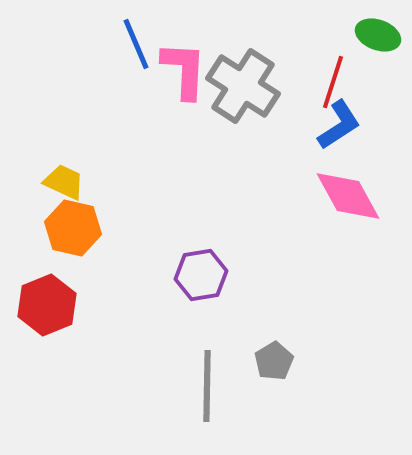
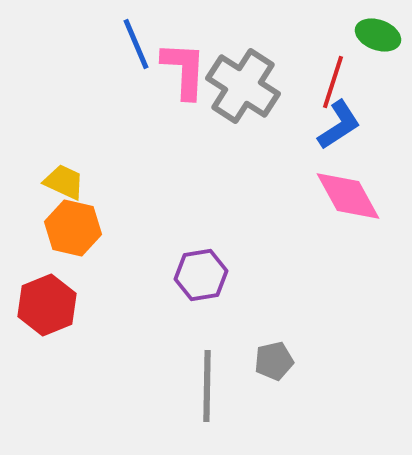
gray pentagon: rotated 18 degrees clockwise
